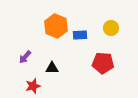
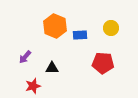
orange hexagon: moved 1 px left
